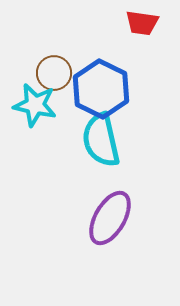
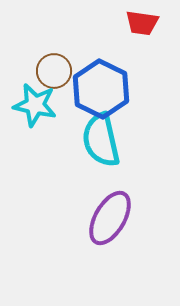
brown circle: moved 2 px up
